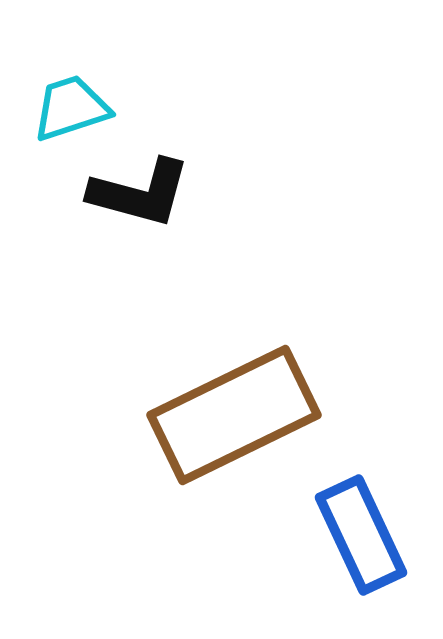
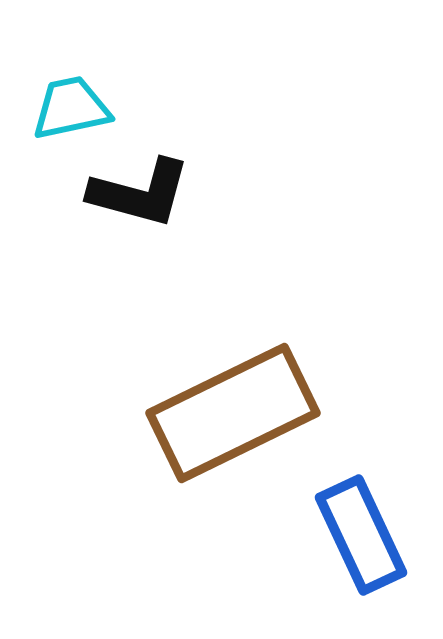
cyan trapezoid: rotated 6 degrees clockwise
brown rectangle: moved 1 px left, 2 px up
